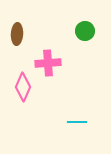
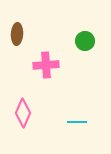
green circle: moved 10 px down
pink cross: moved 2 px left, 2 px down
pink diamond: moved 26 px down
